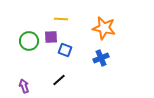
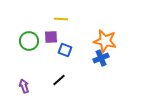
orange star: moved 1 px right, 13 px down
